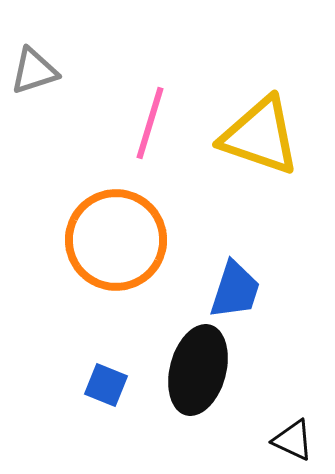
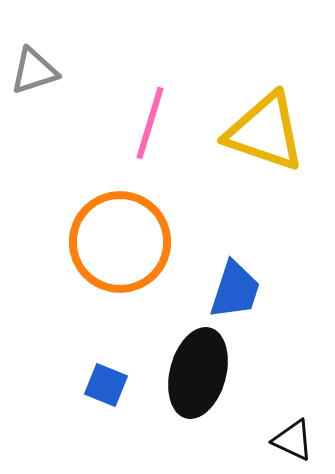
yellow triangle: moved 5 px right, 4 px up
orange circle: moved 4 px right, 2 px down
black ellipse: moved 3 px down
